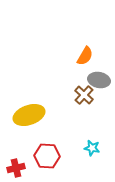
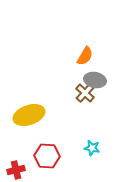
gray ellipse: moved 4 px left
brown cross: moved 1 px right, 2 px up
red cross: moved 2 px down
